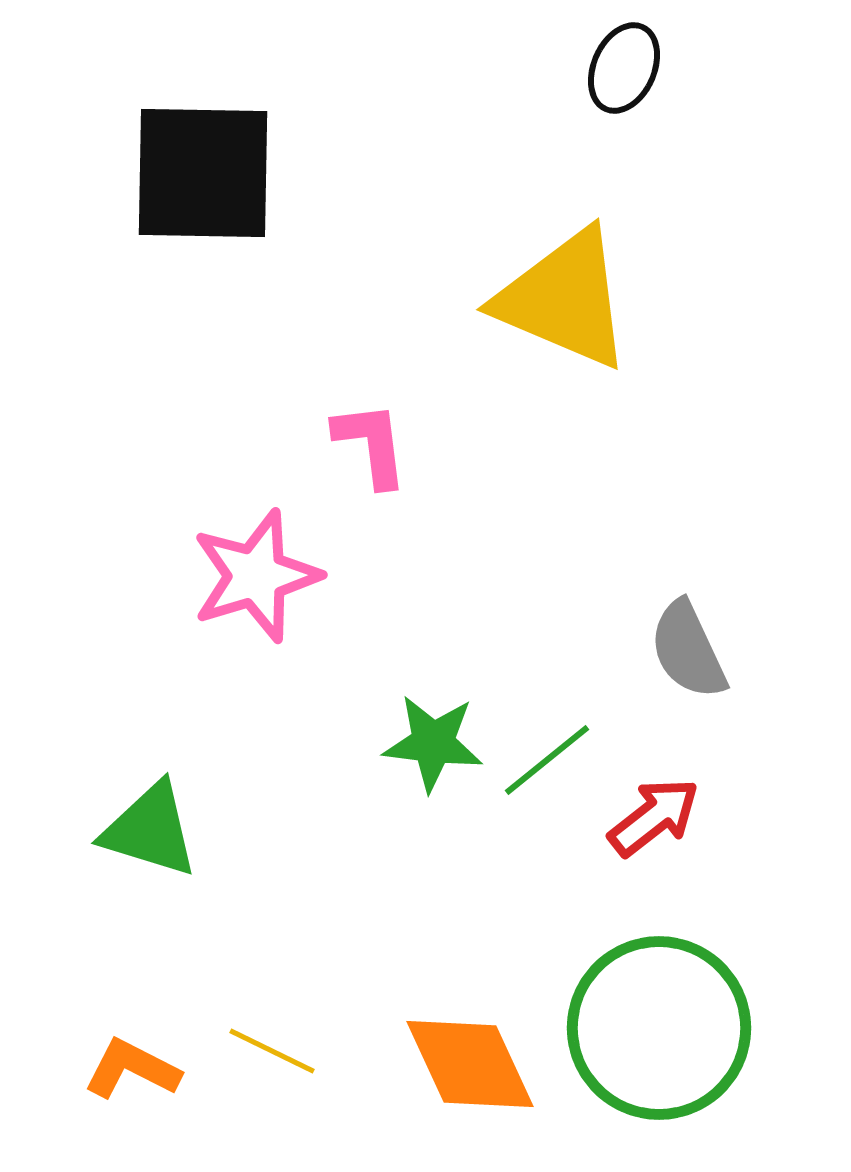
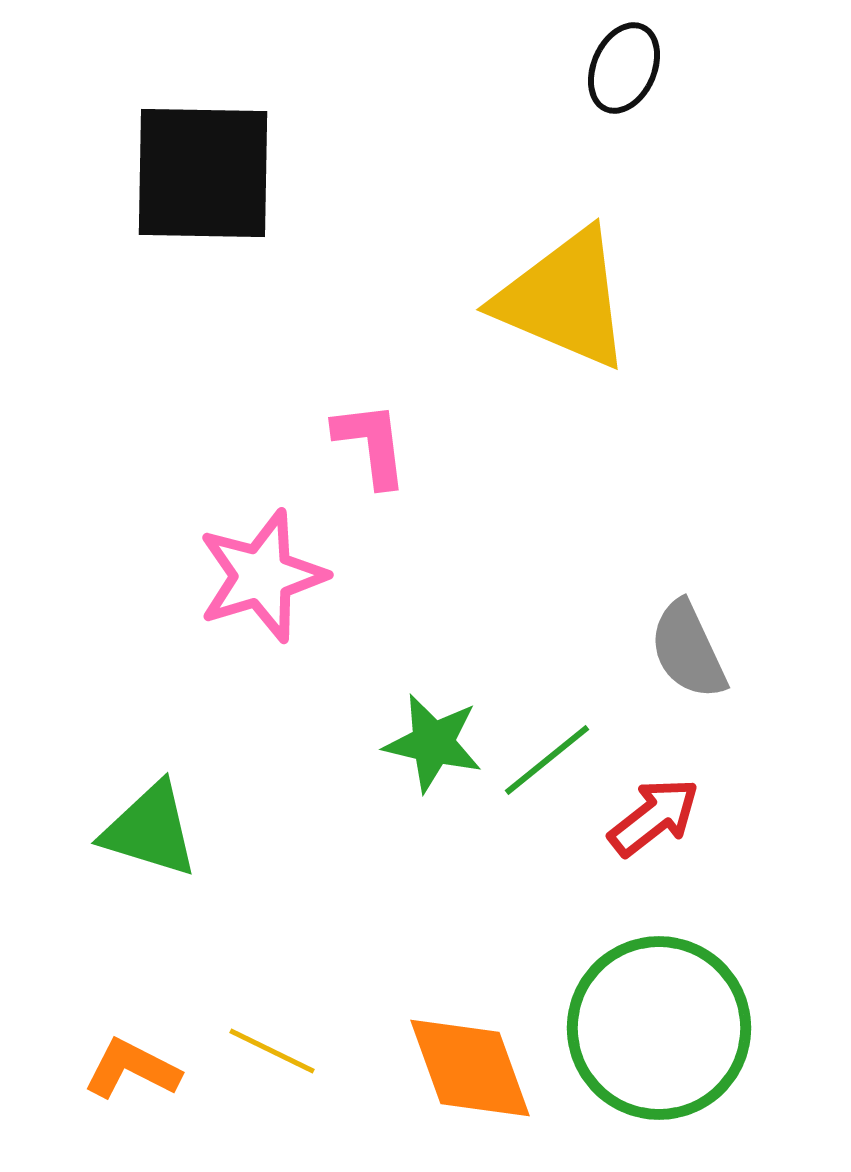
pink star: moved 6 px right
green star: rotated 6 degrees clockwise
orange diamond: moved 4 px down; rotated 5 degrees clockwise
